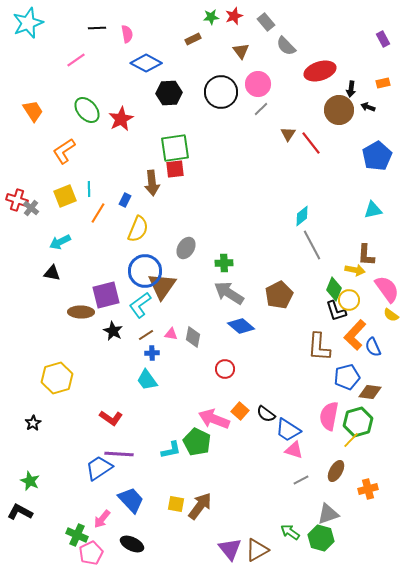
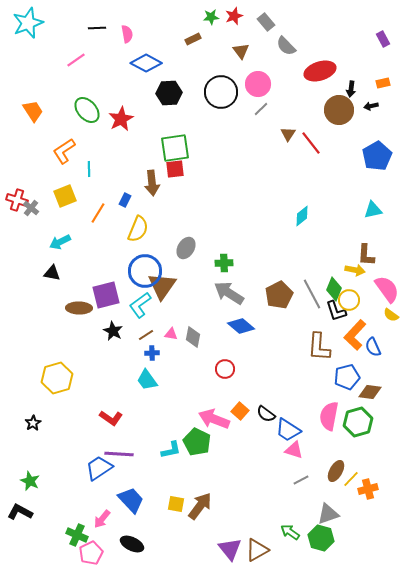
black arrow at (368, 107): moved 3 px right, 1 px up; rotated 32 degrees counterclockwise
cyan line at (89, 189): moved 20 px up
gray line at (312, 245): moved 49 px down
brown ellipse at (81, 312): moved 2 px left, 4 px up
yellow line at (351, 440): moved 39 px down
